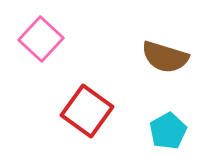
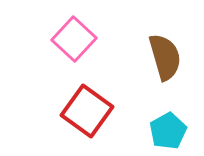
pink square: moved 33 px right
brown semicircle: rotated 123 degrees counterclockwise
